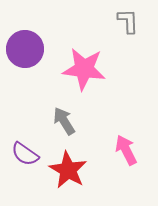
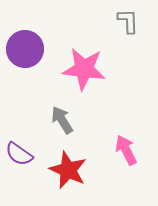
gray arrow: moved 2 px left, 1 px up
purple semicircle: moved 6 px left
red star: rotated 6 degrees counterclockwise
